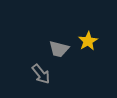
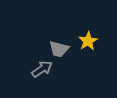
gray arrow: moved 1 px right, 5 px up; rotated 85 degrees counterclockwise
